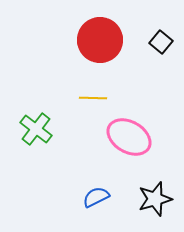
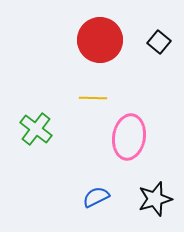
black square: moved 2 px left
pink ellipse: rotated 69 degrees clockwise
